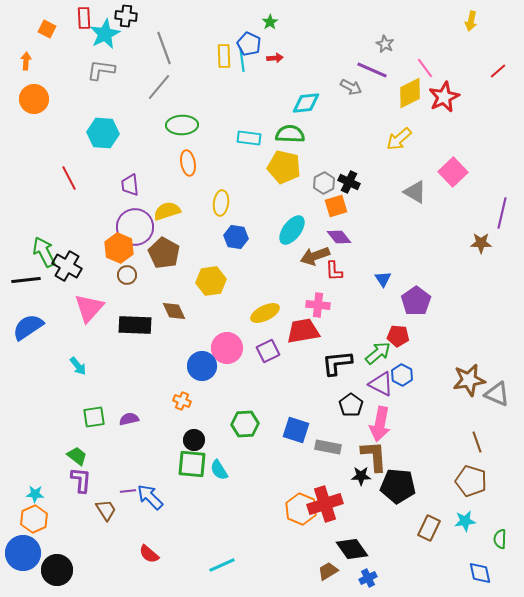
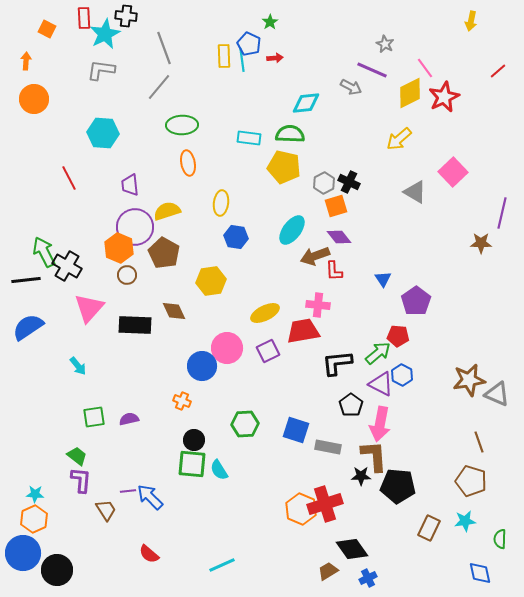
brown line at (477, 442): moved 2 px right
